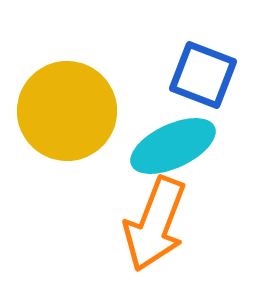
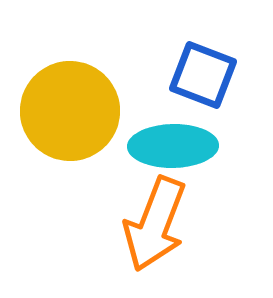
yellow circle: moved 3 px right
cyan ellipse: rotated 24 degrees clockwise
